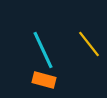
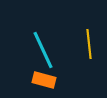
yellow line: rotated 32 degrees clockwise
